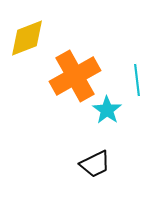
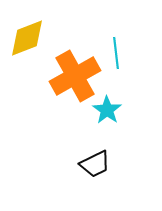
cyan line: moved 21 px left, 27 px up
